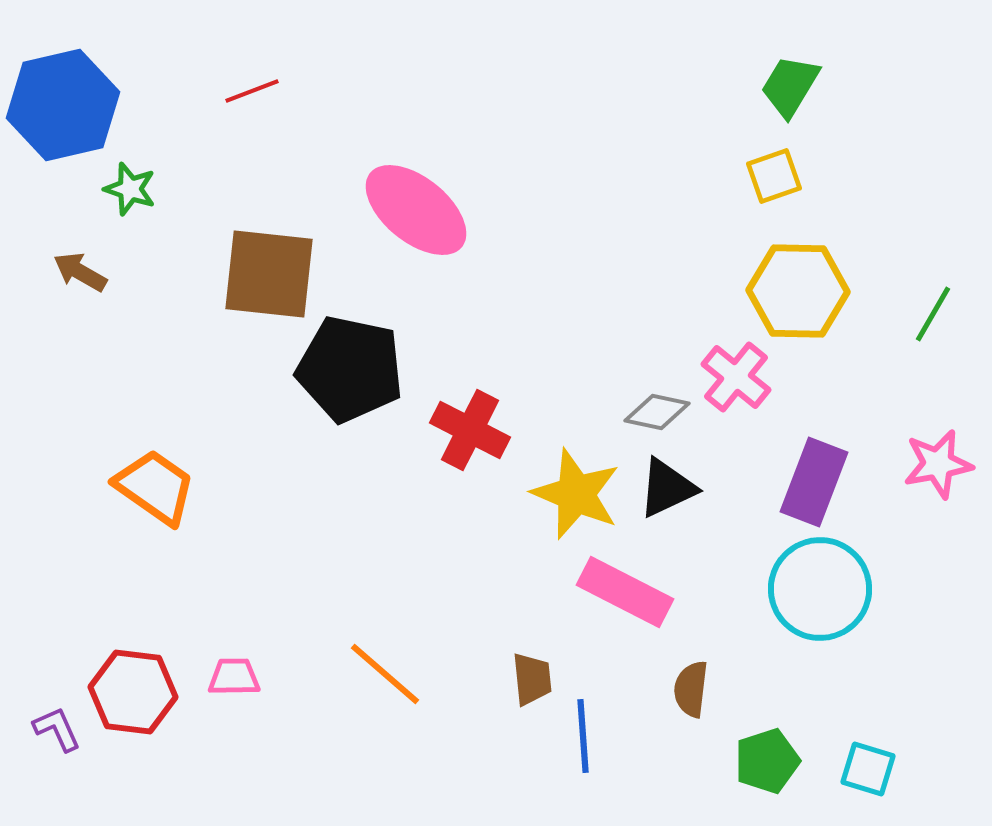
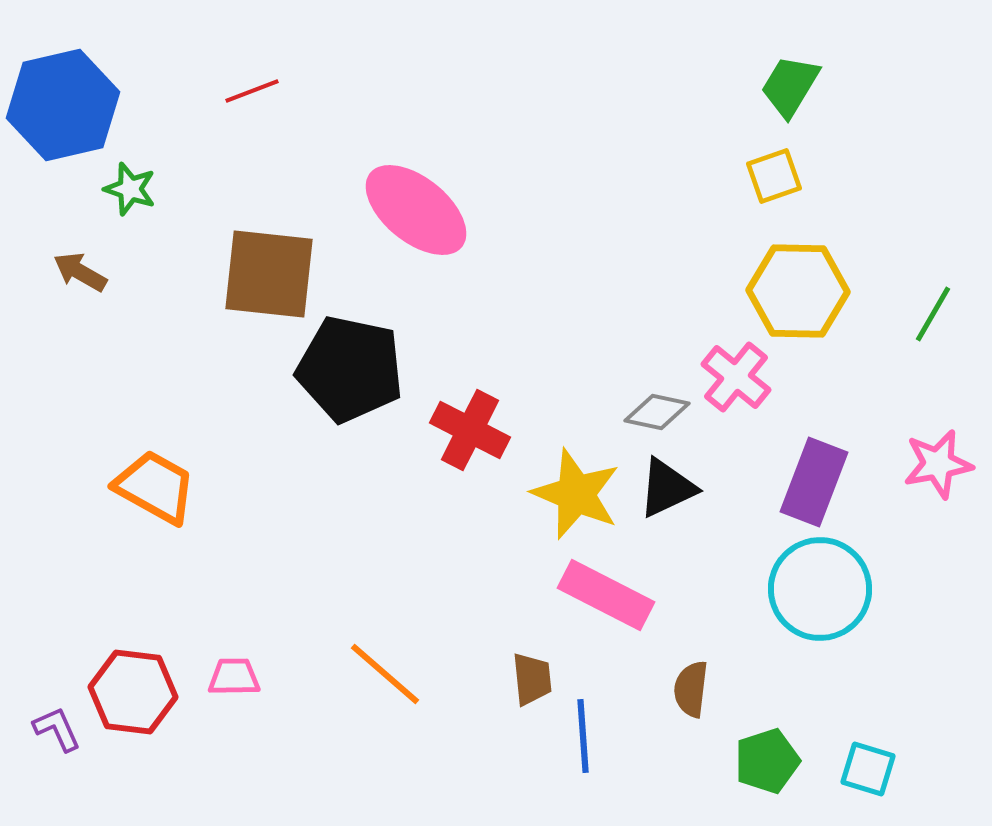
orange trapezoid: rotated 6 degrees counterclockwise
pink rectangle: moved 19 px left, 3 px down
